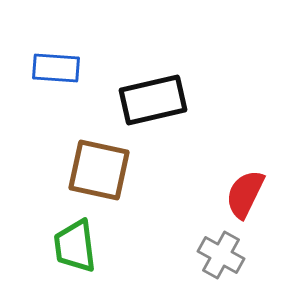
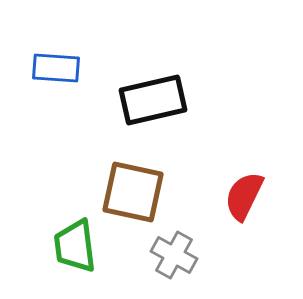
brown square: moved 34 px right, 22 px down
red semicircle: moved 1 px left, 2 px down
gray cross: moved 47 px left
